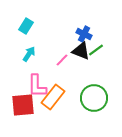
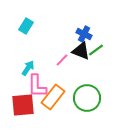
cyan arrow: moved 1 px left, 14 px down
green circle: moved 7 px left
